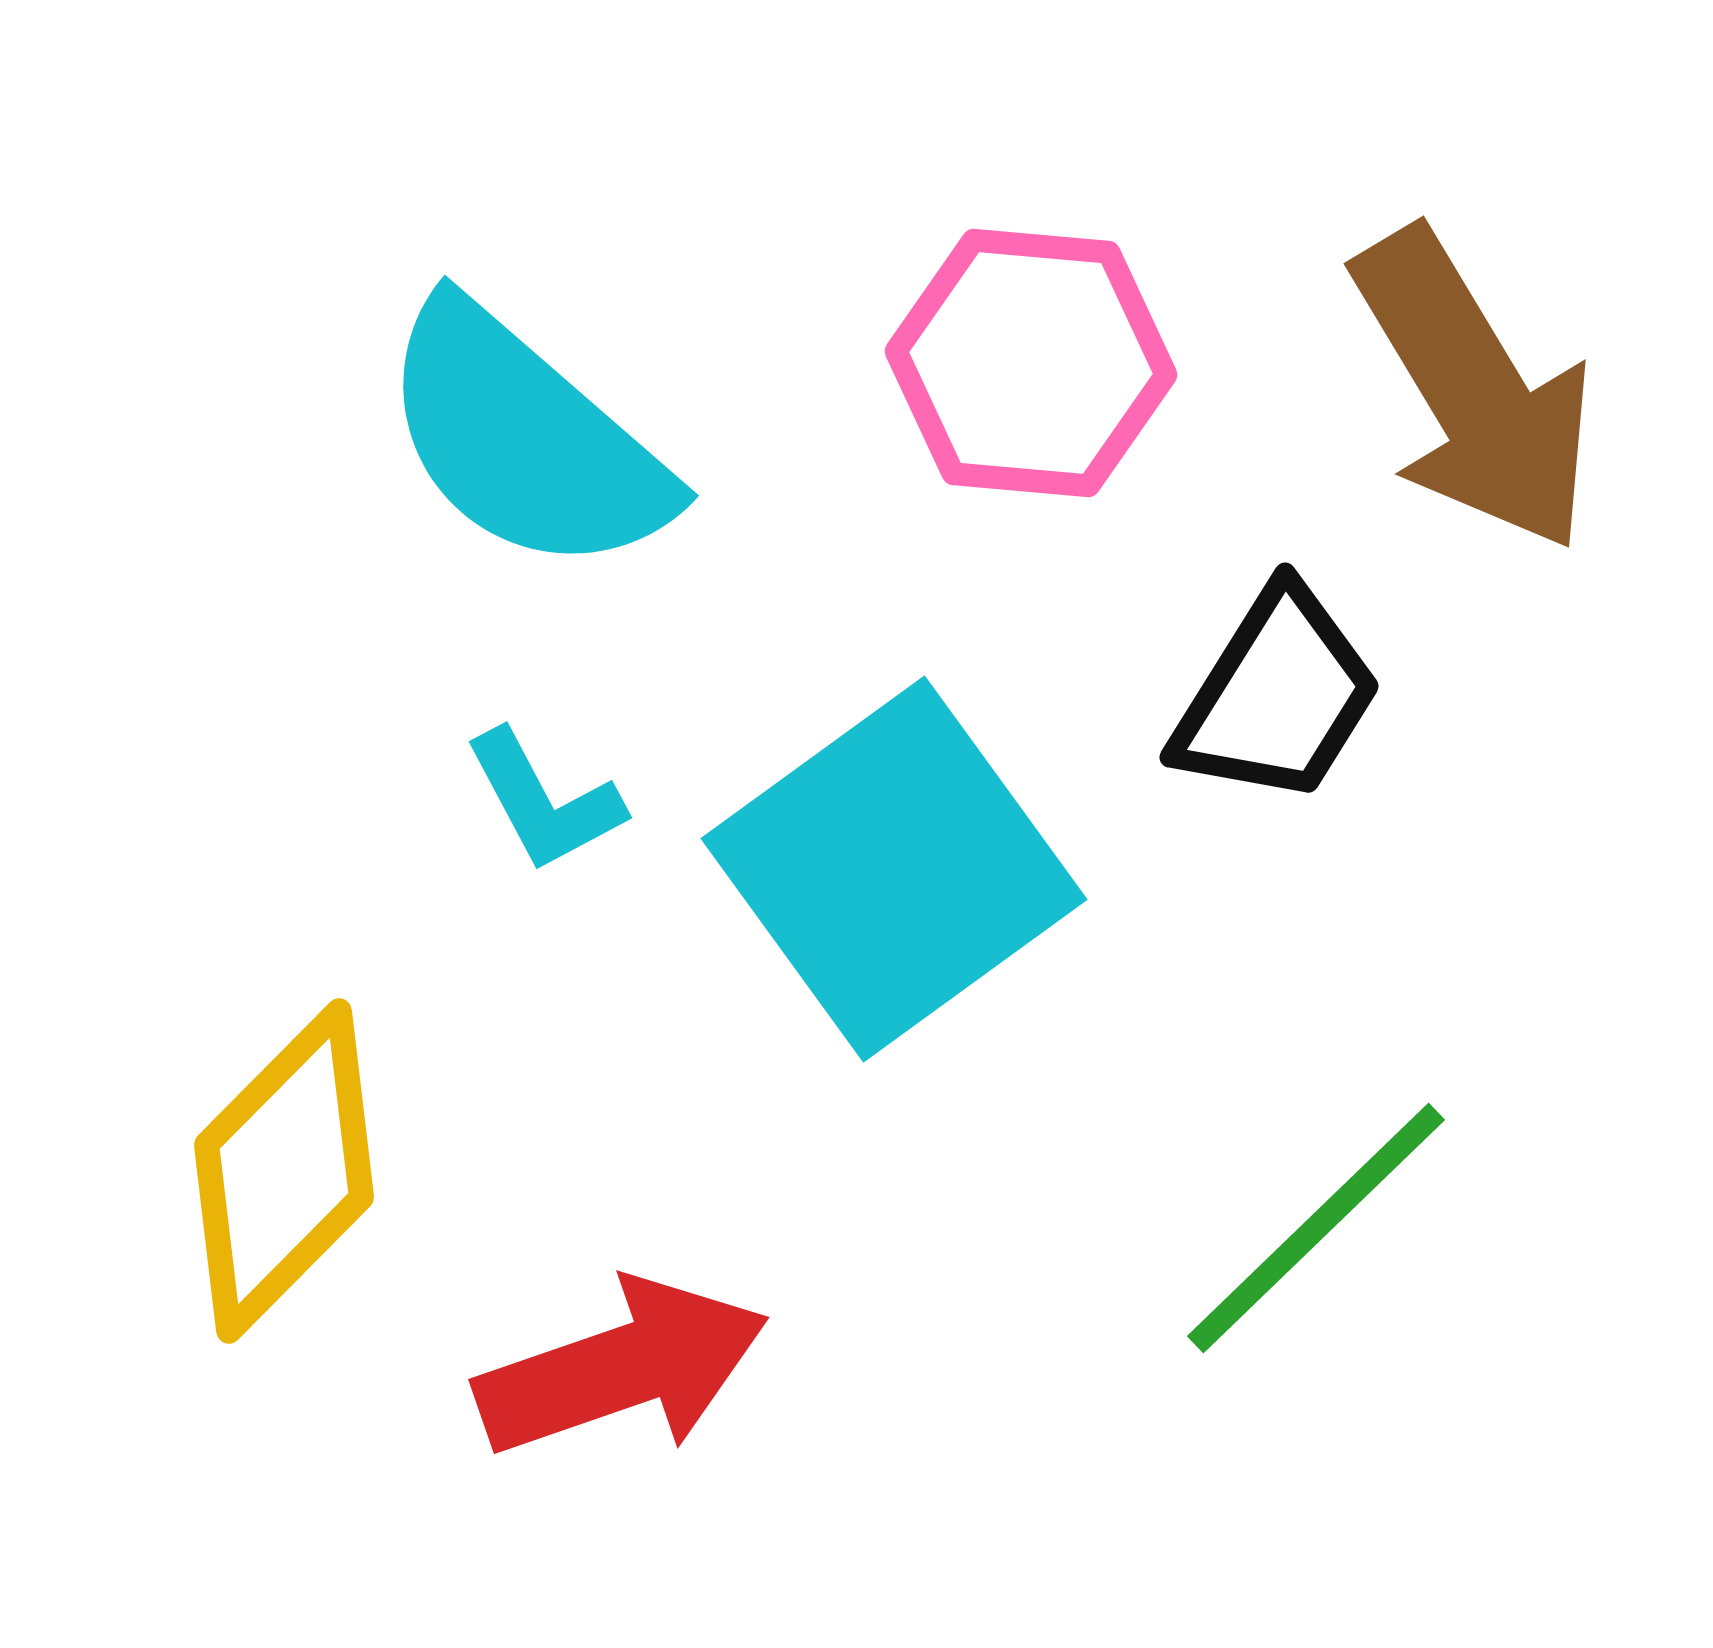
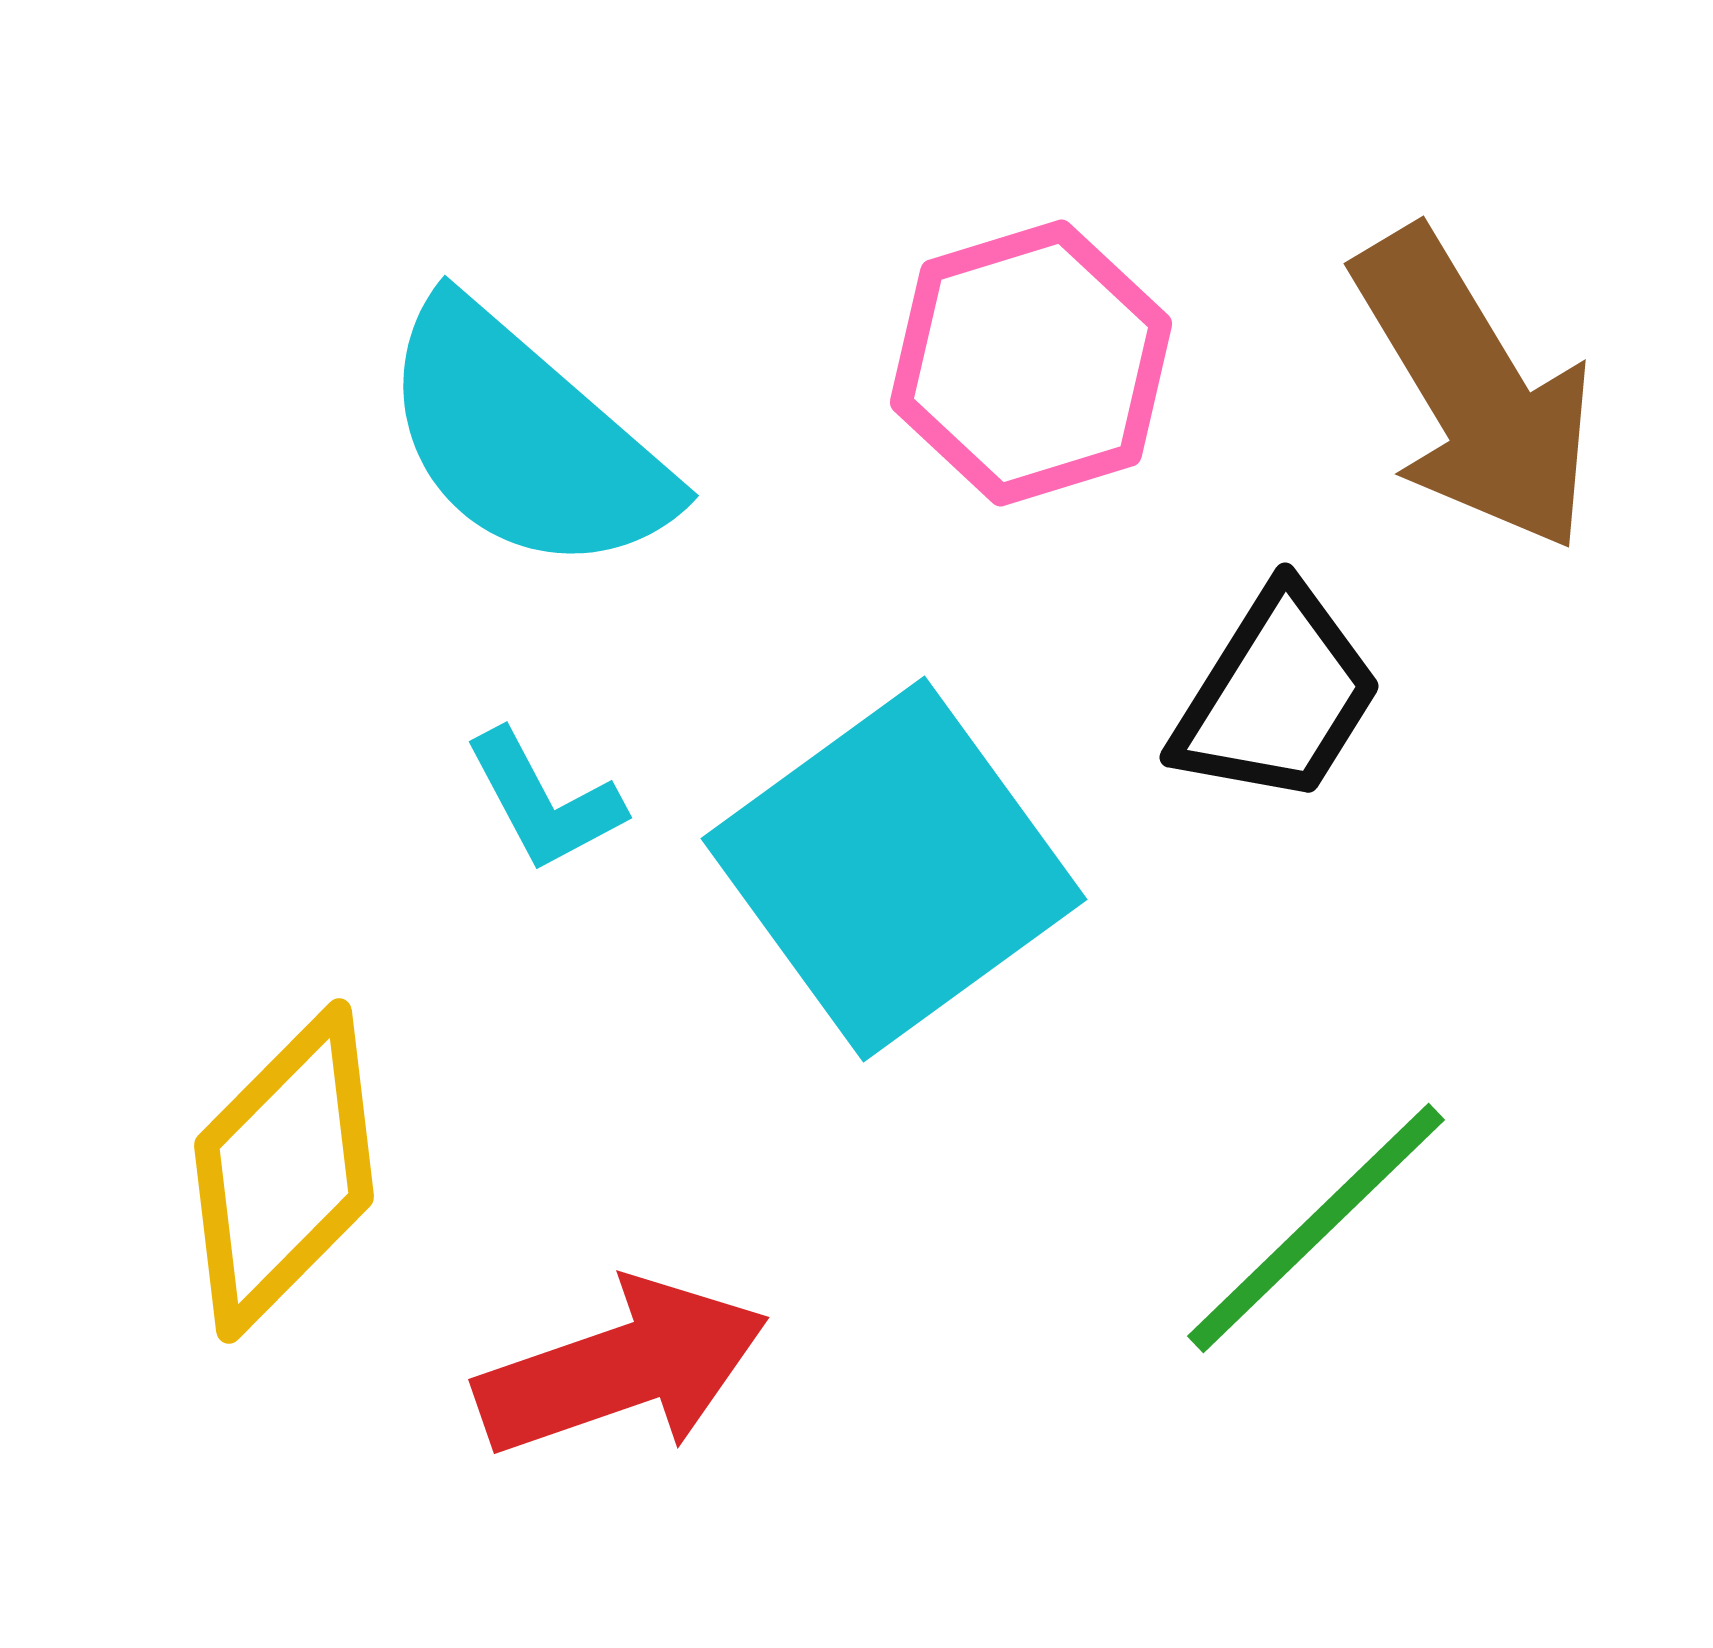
pink hexagon: rotated 22 degrees counterclockwise
